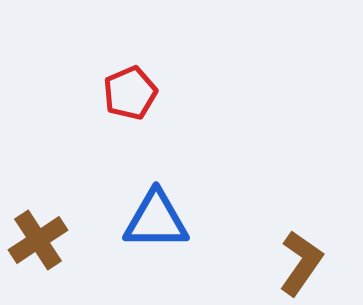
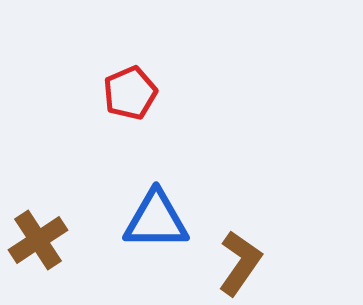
brown L-shape: moved 61 px left
